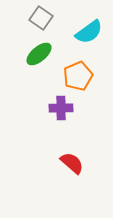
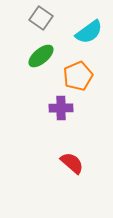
green ellipse: moved 2 px right, 2 px down
